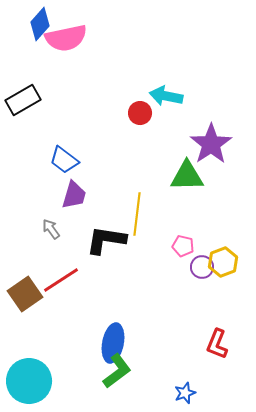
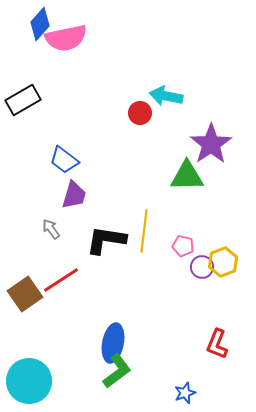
yellow line: moved 7 px right, 17 px down
